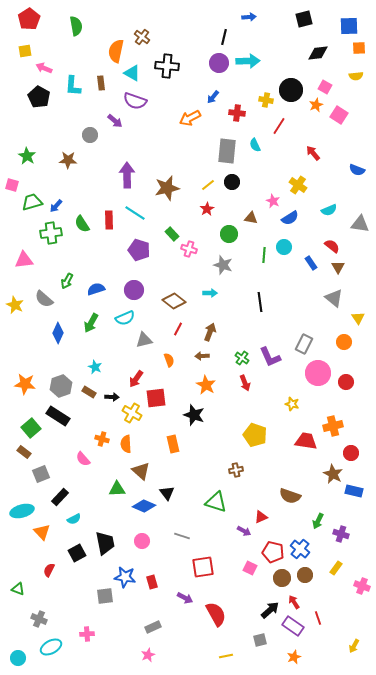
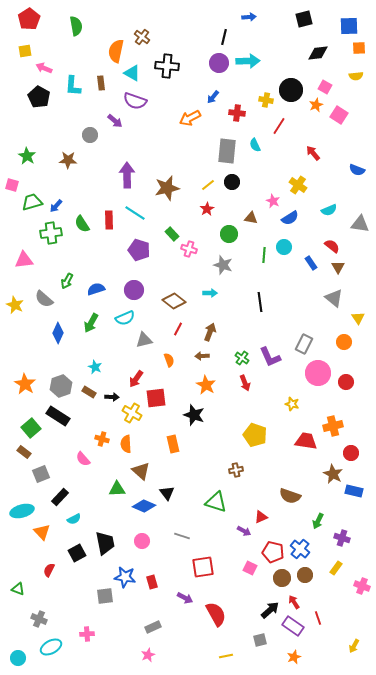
orange star at (25, 384): rotated 25 degrees clockwise
purple cross at (341, 534): moved 1 px right, 4 px down
